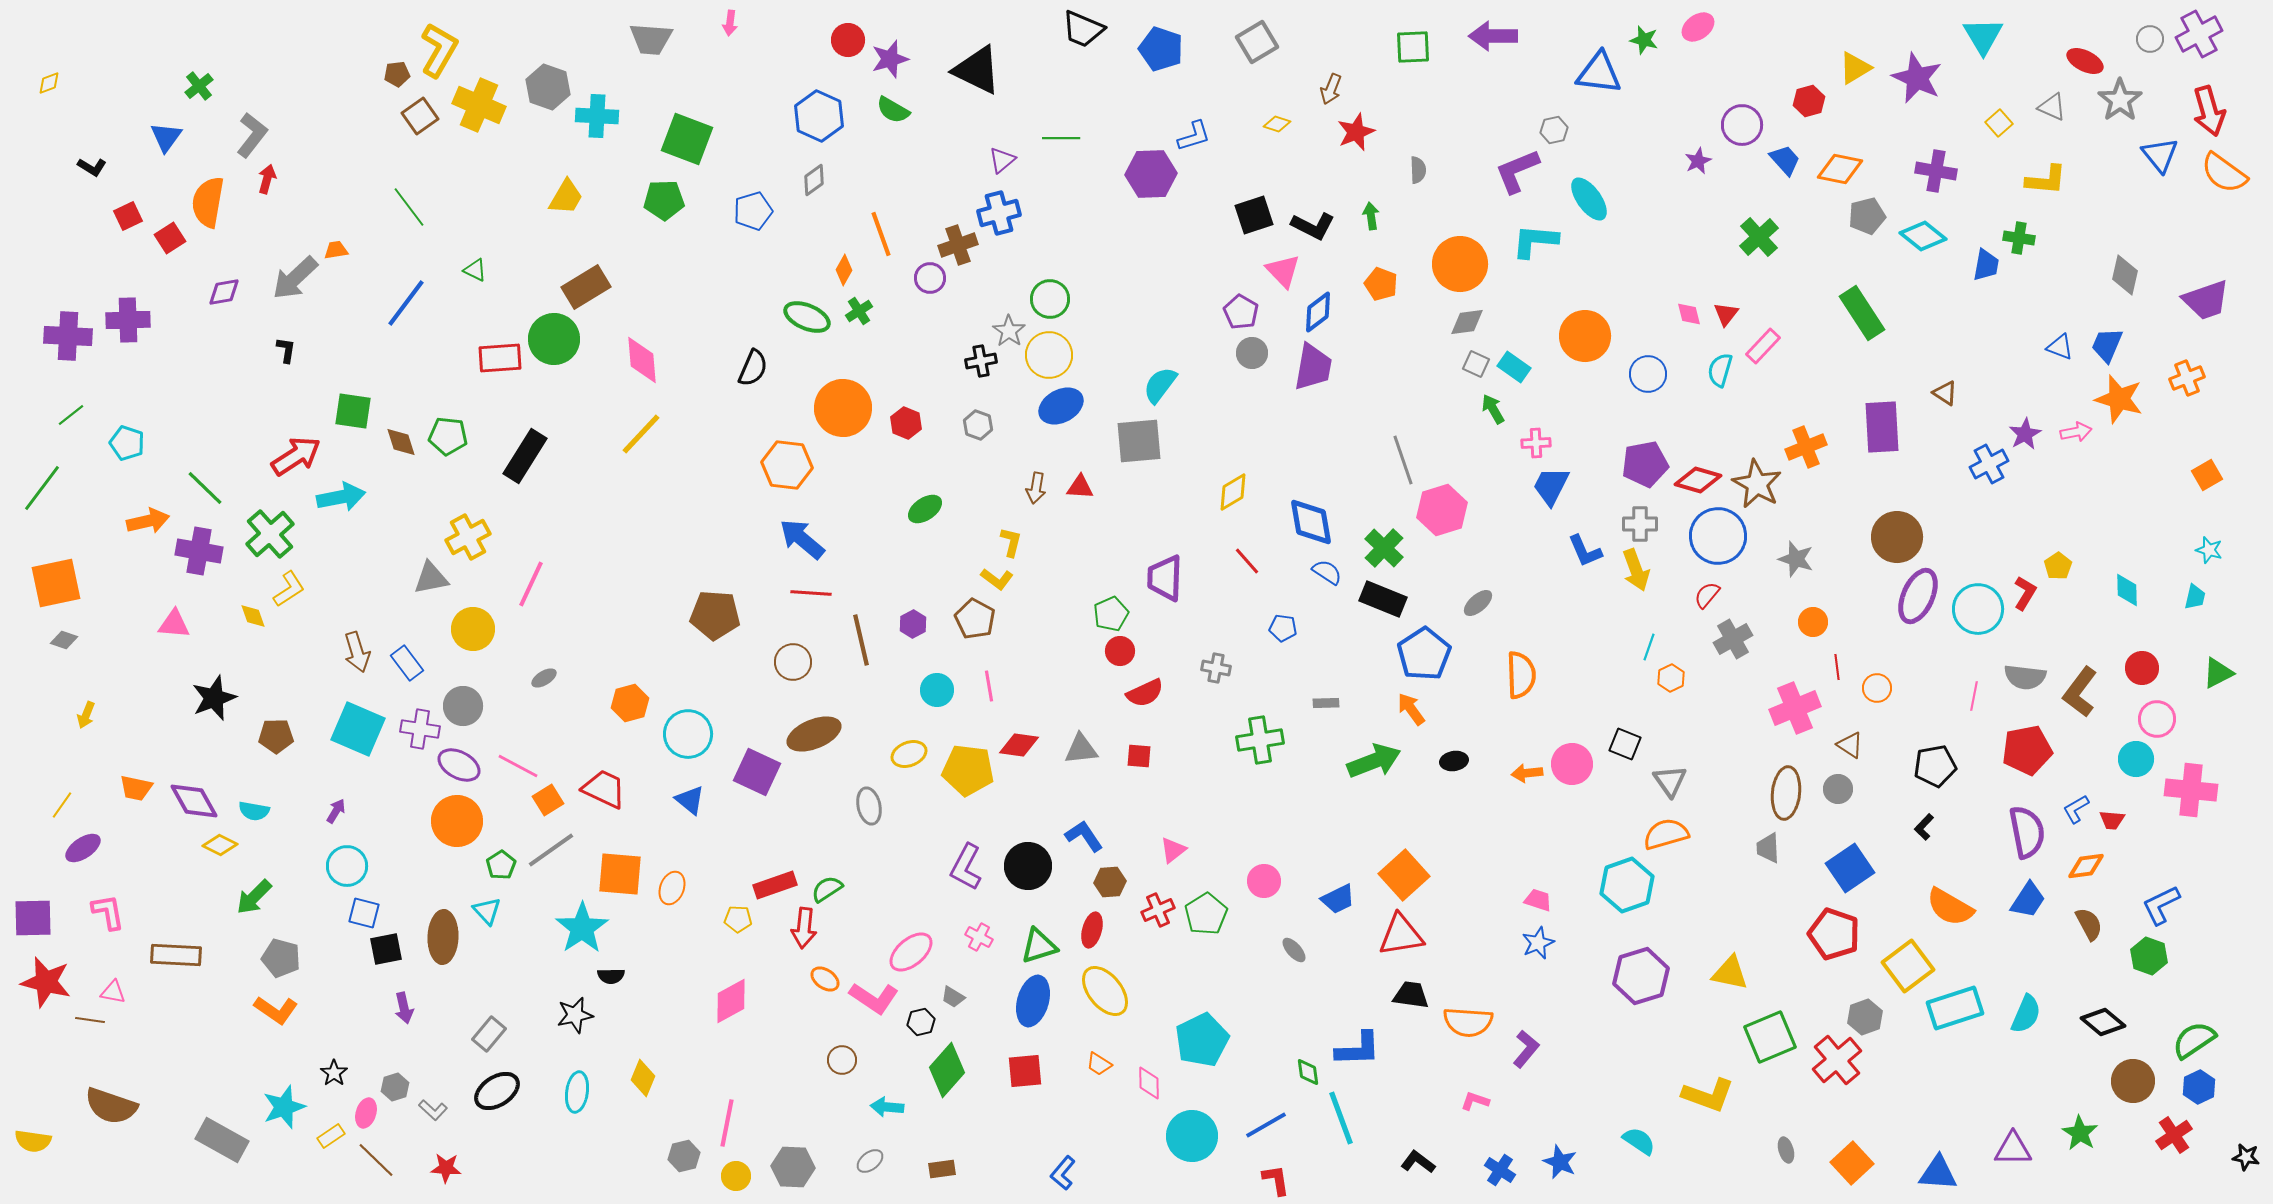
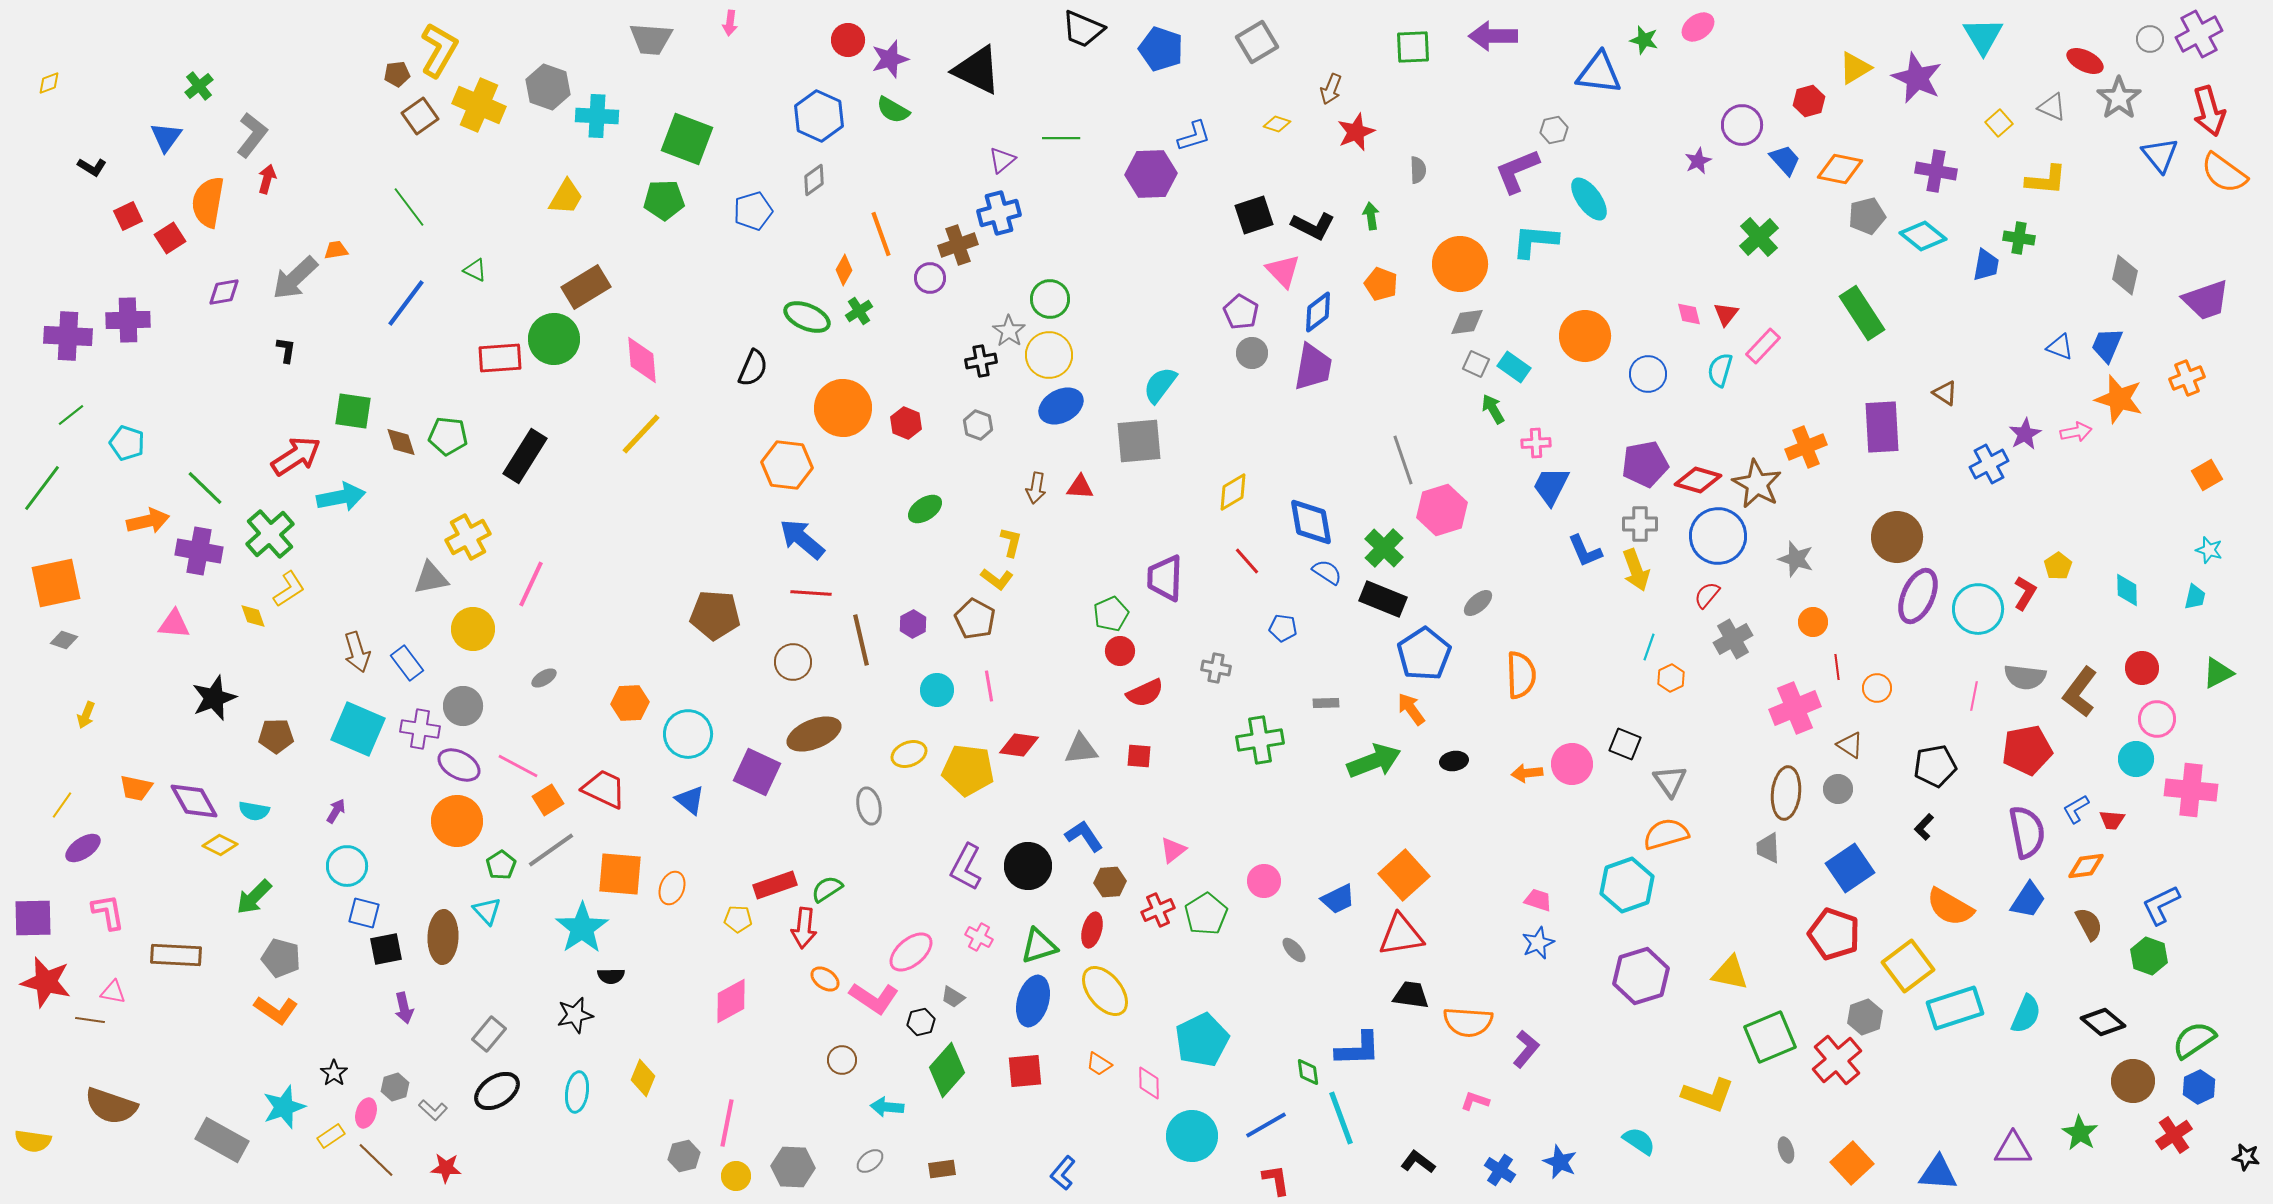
gray star at (2120, 100): moved 1 px left, 2 px up
orange hexagon at (630, 703): rotated 12 degrees clockwise
